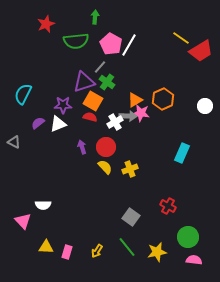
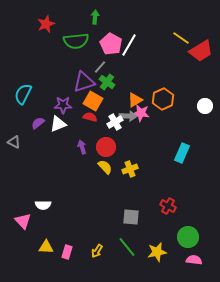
gray square: rotated 30 degrees counterclockwise
